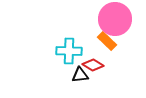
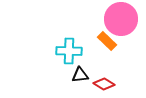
pink circle: moved 6 px right
red diamond: moved 11 px right, 19 px down
